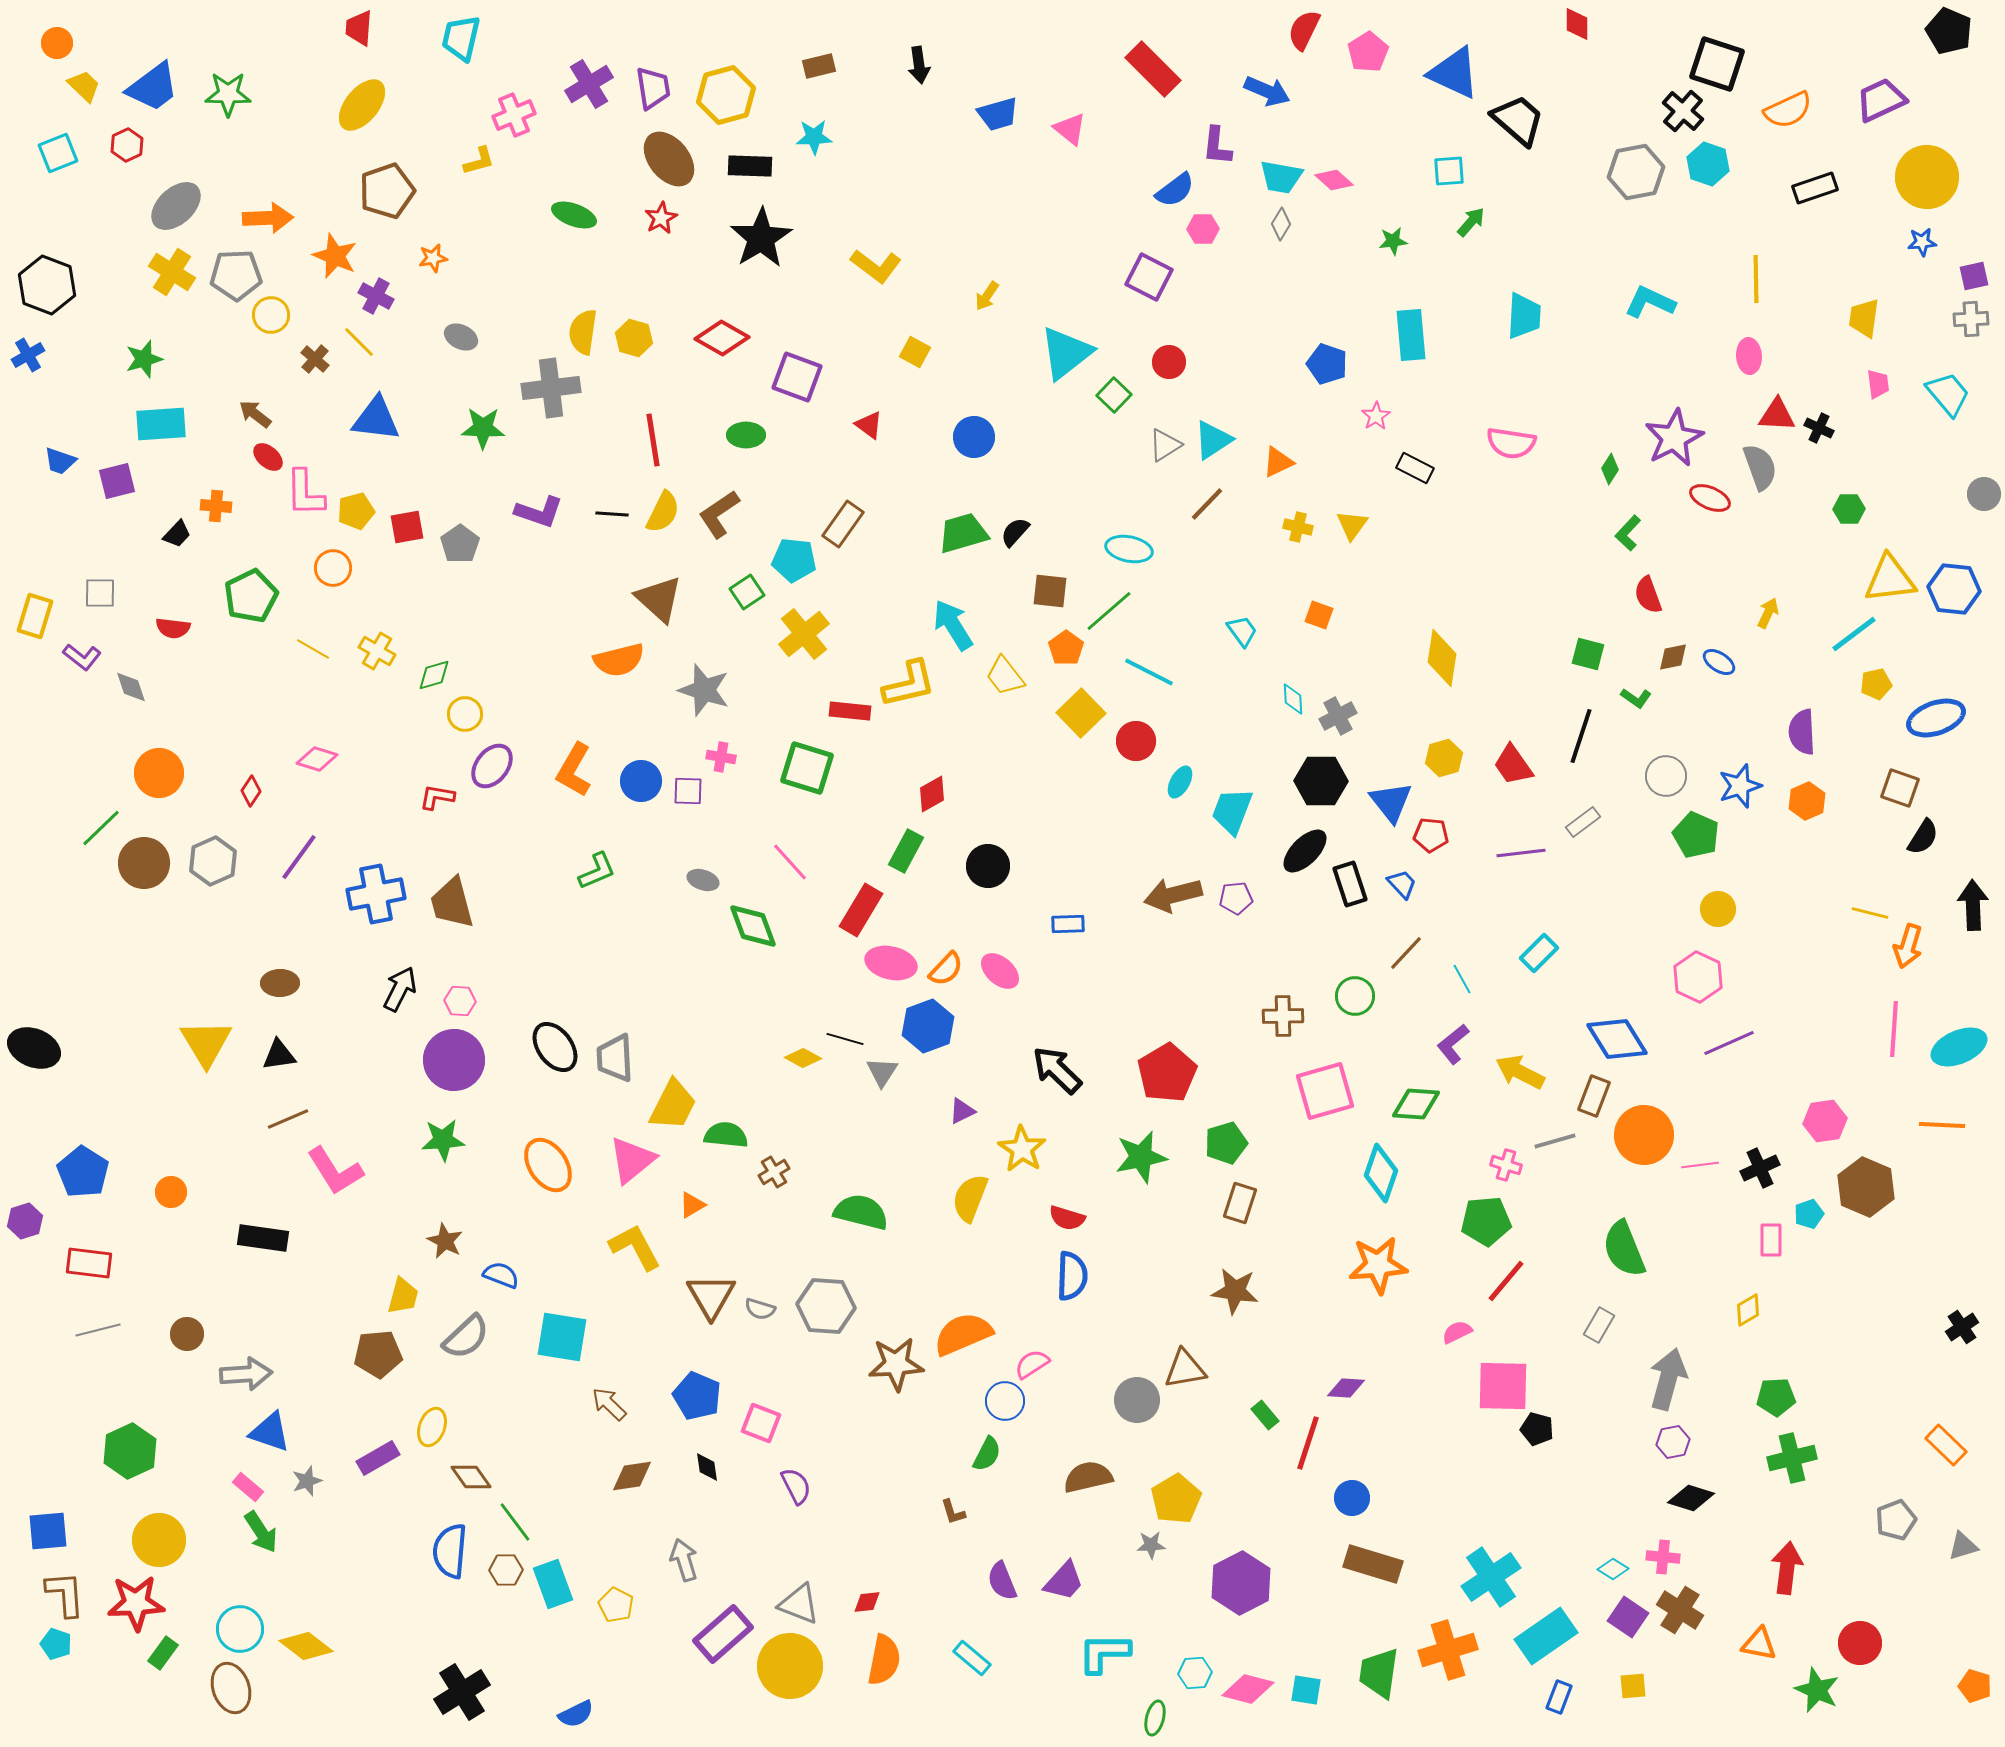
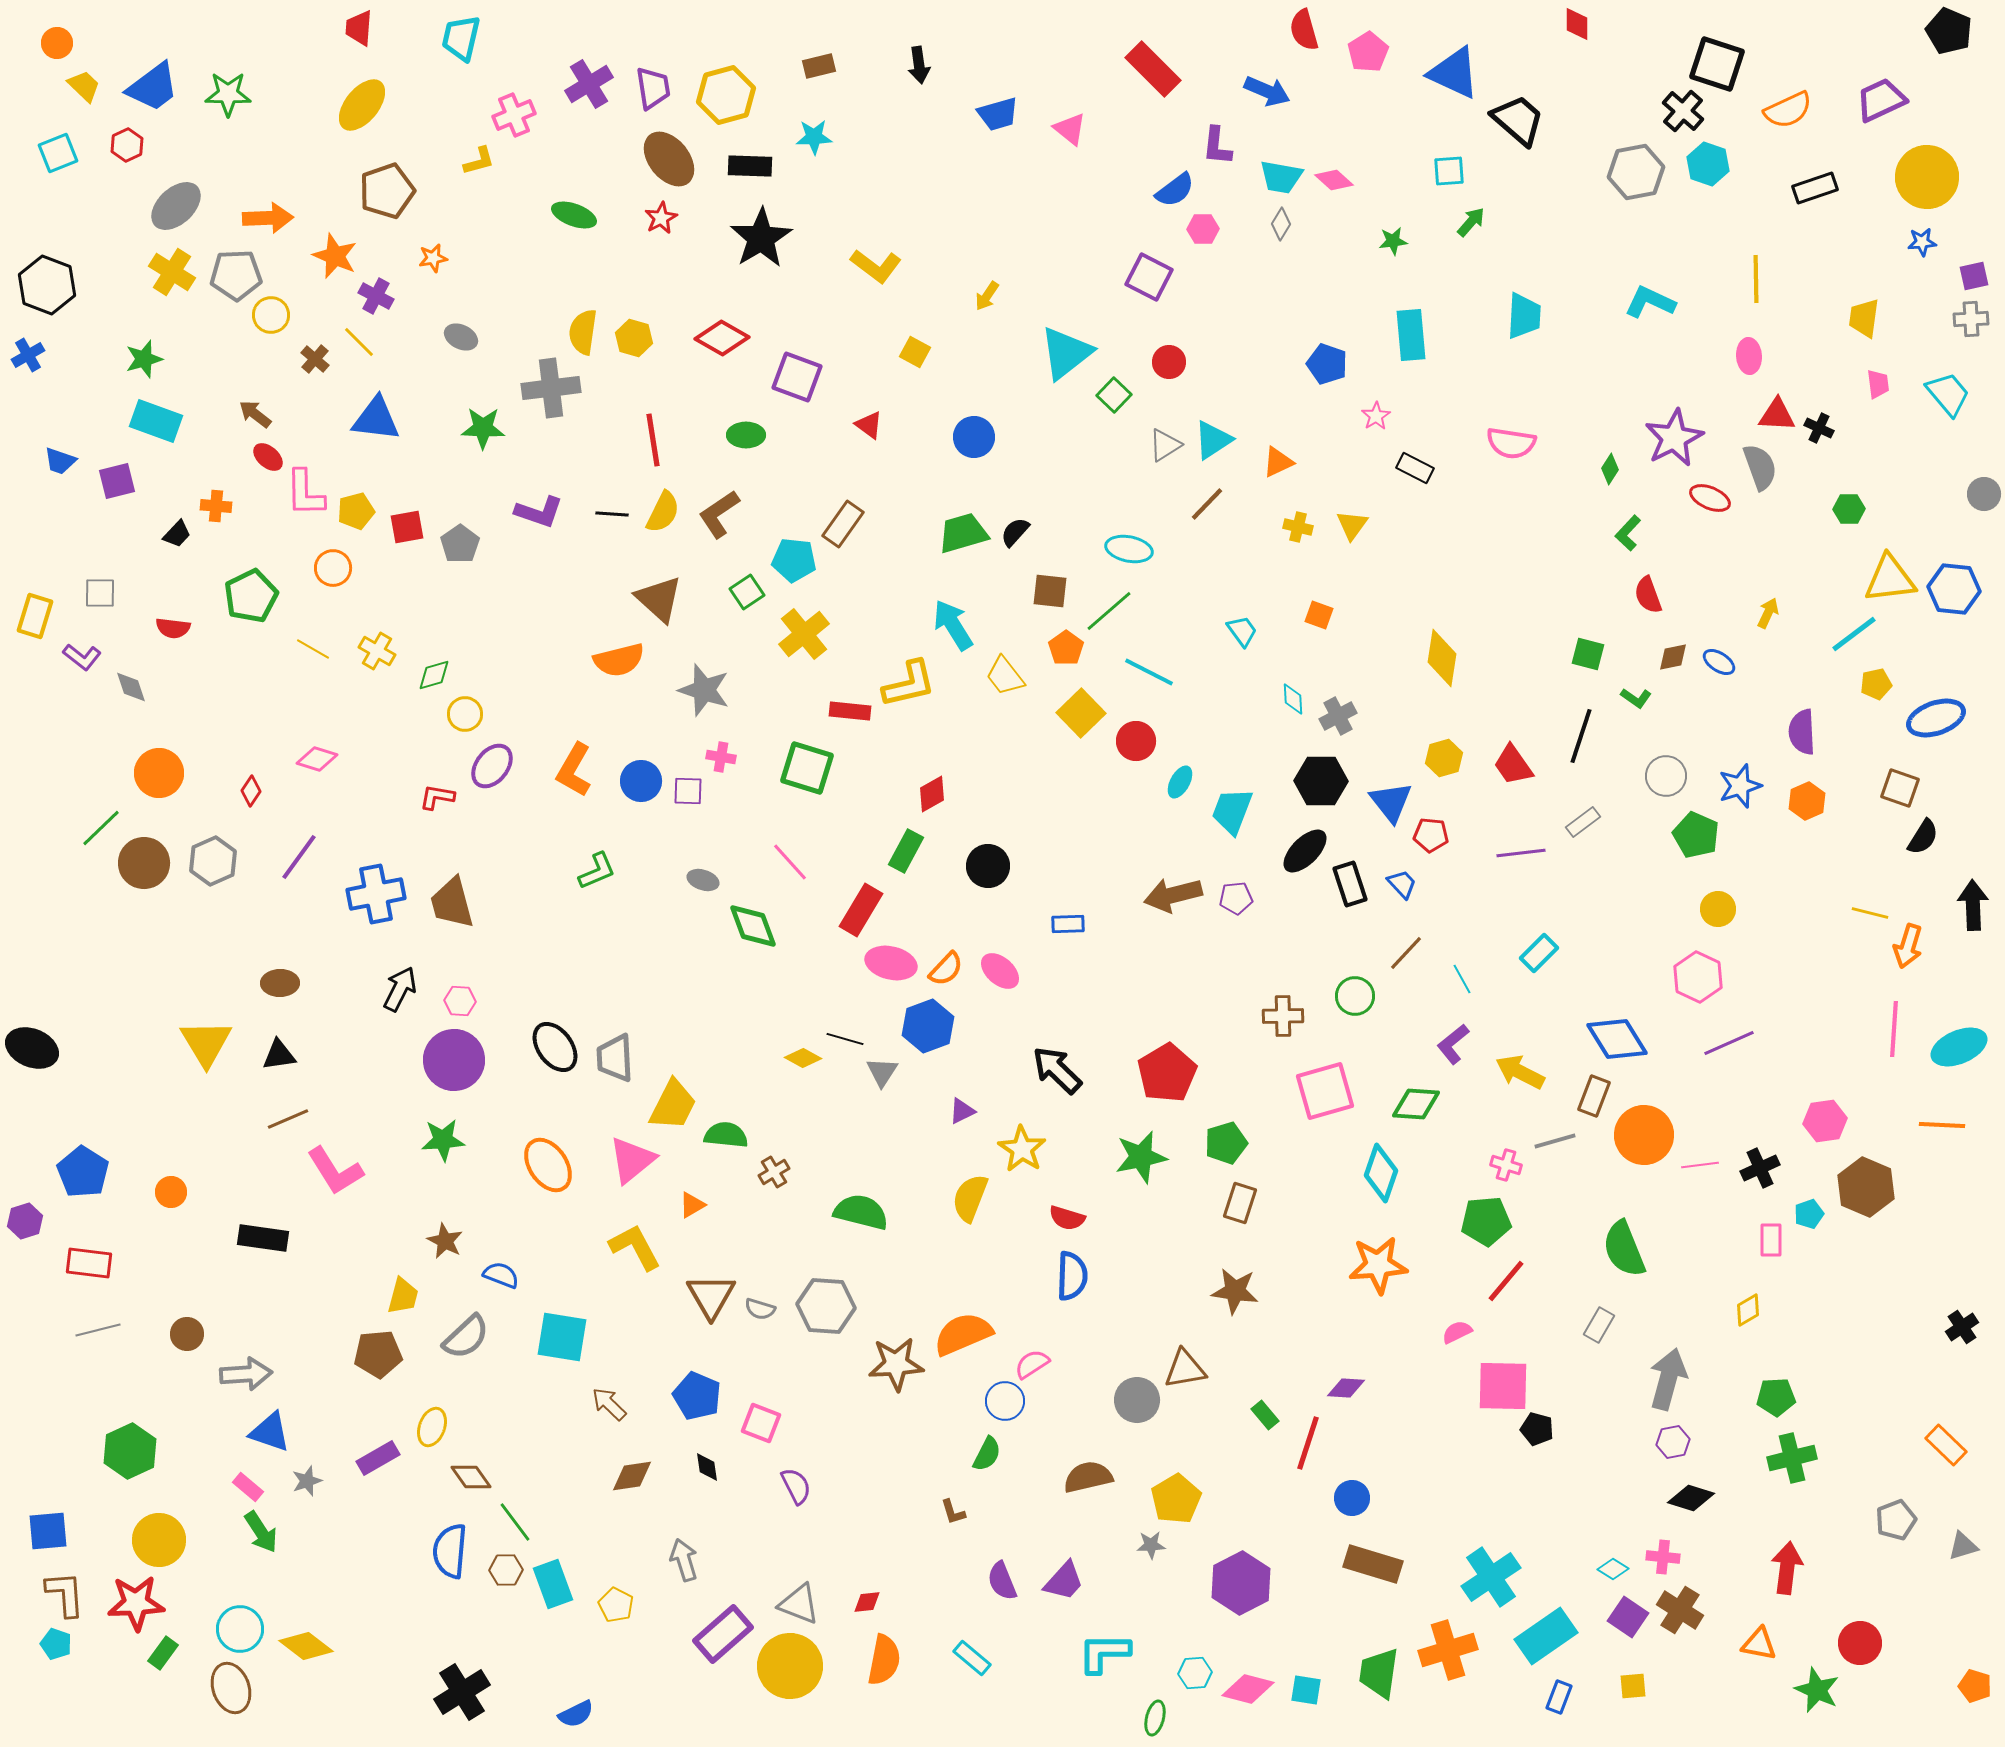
red semicircle at (1304, 30): rotated 42 degrees counterclockwise
cyan rectangle at (161, 424): moved 5 px left, 3 px up; rotated 24 degrees clockwise
black ellipse at (34, 1048): moved 2 px left
